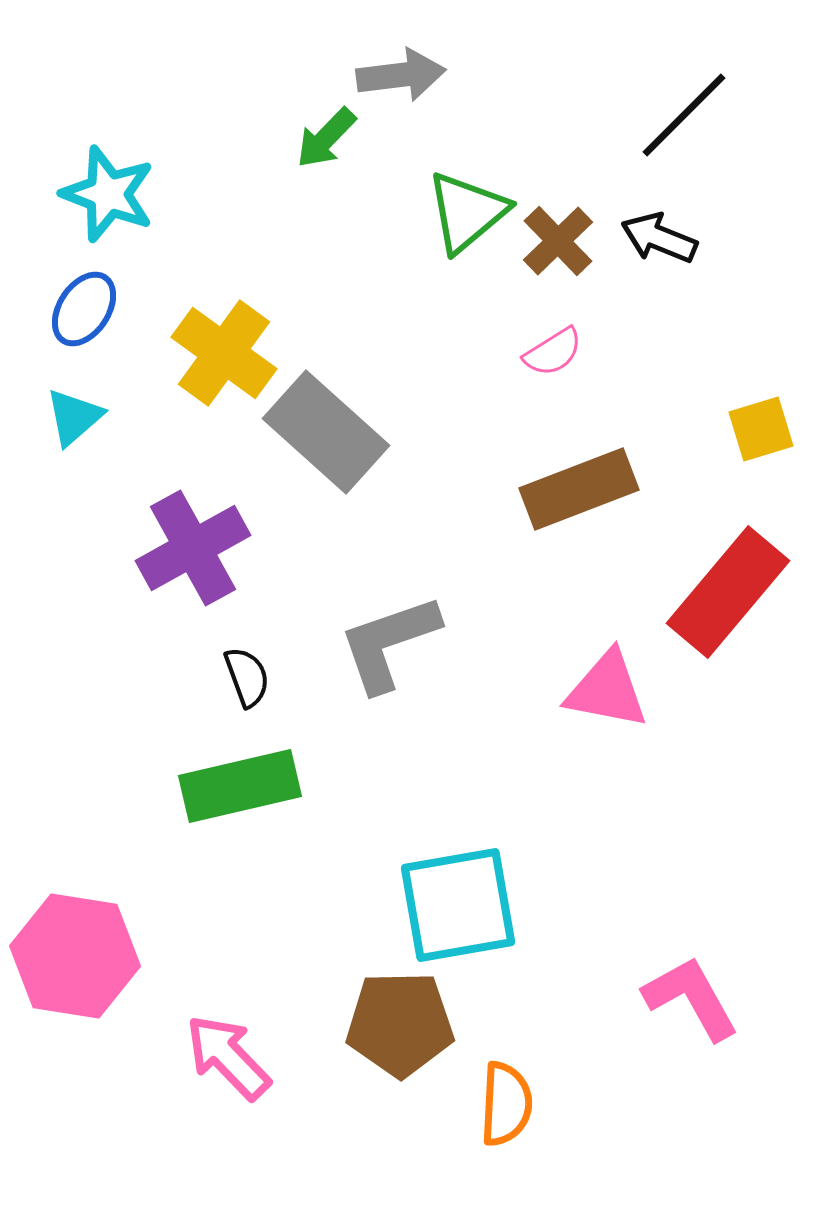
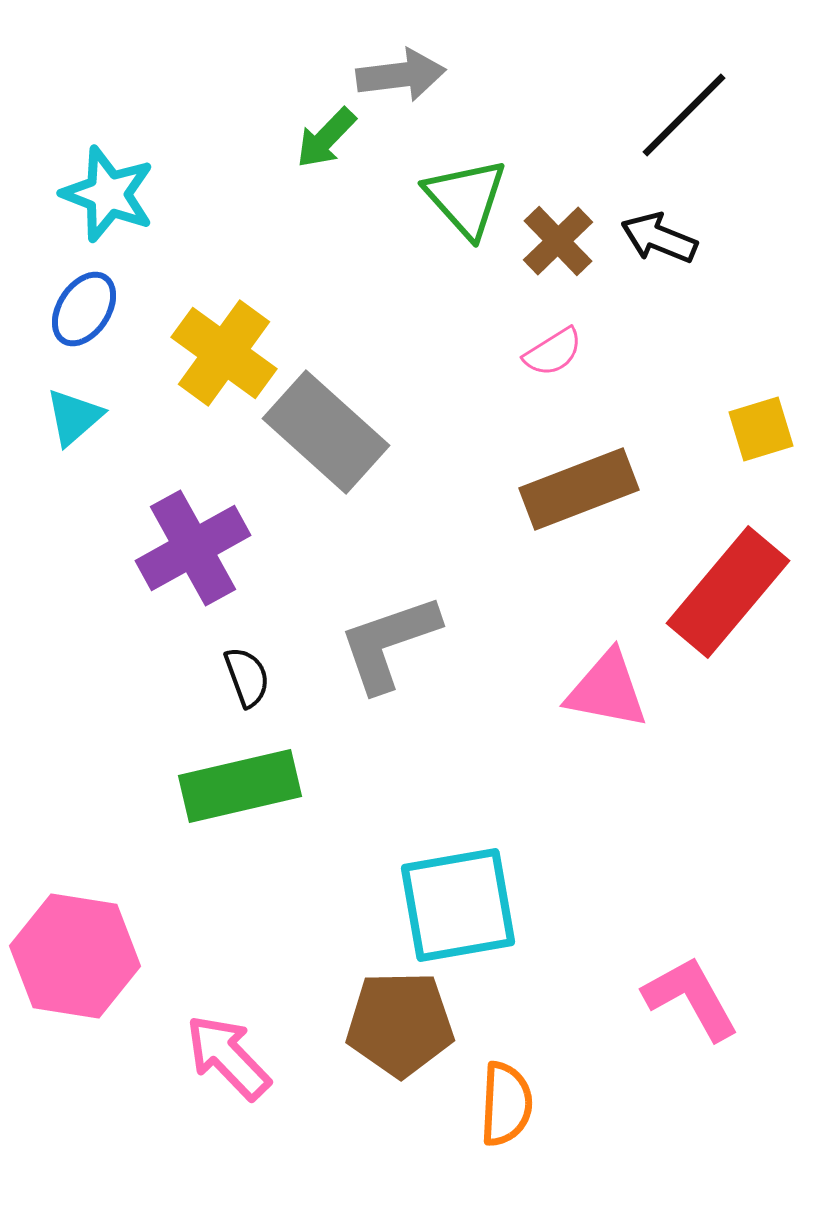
green triangle: moved 1 px left, 14 px up; rotated 32 degrees counterclockwise
